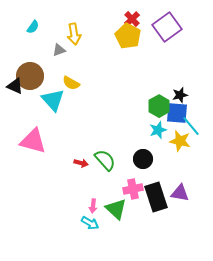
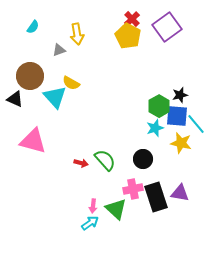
yellow arrow: moved 3 px right
black triangle: moved 13 px down
cyan triangle: moved 2 px right, 3 px up
blue square: moved 3 px down
cyan line: moved 5 px right, 2 px up
cyan star: moved 3 px left, 2 px up
yellow star: moved 1 px right, 2 px down
cyan arrow: rotated 66 degrees counterclockwise
